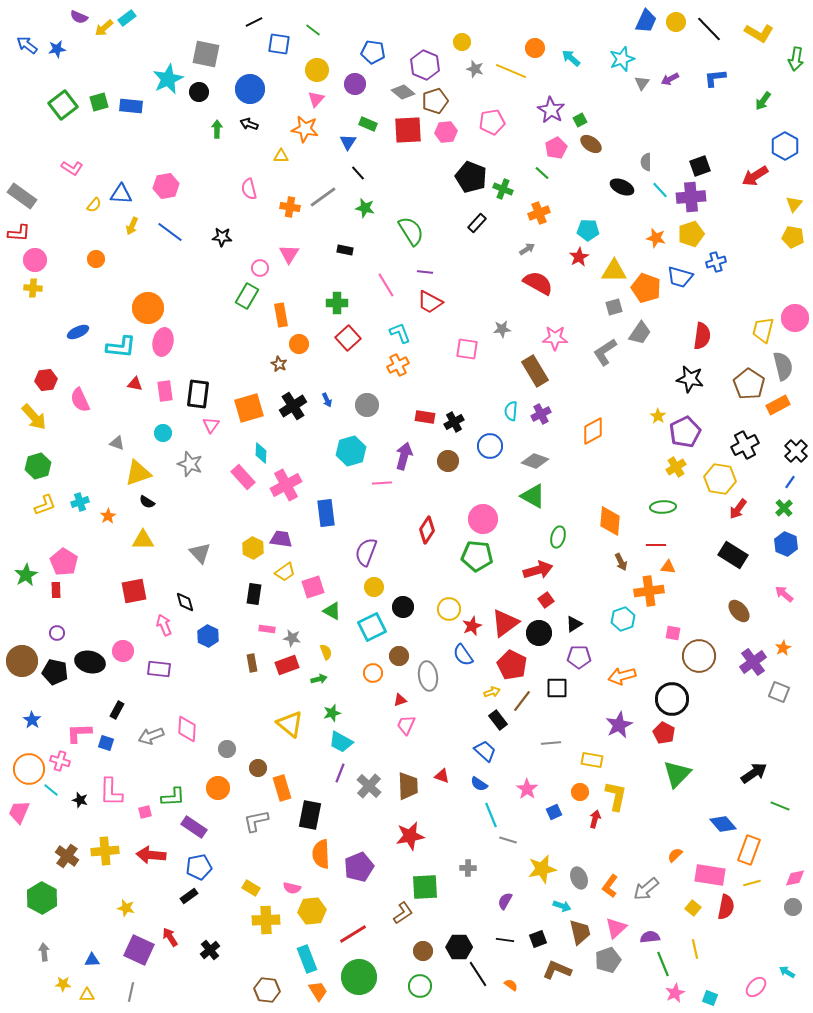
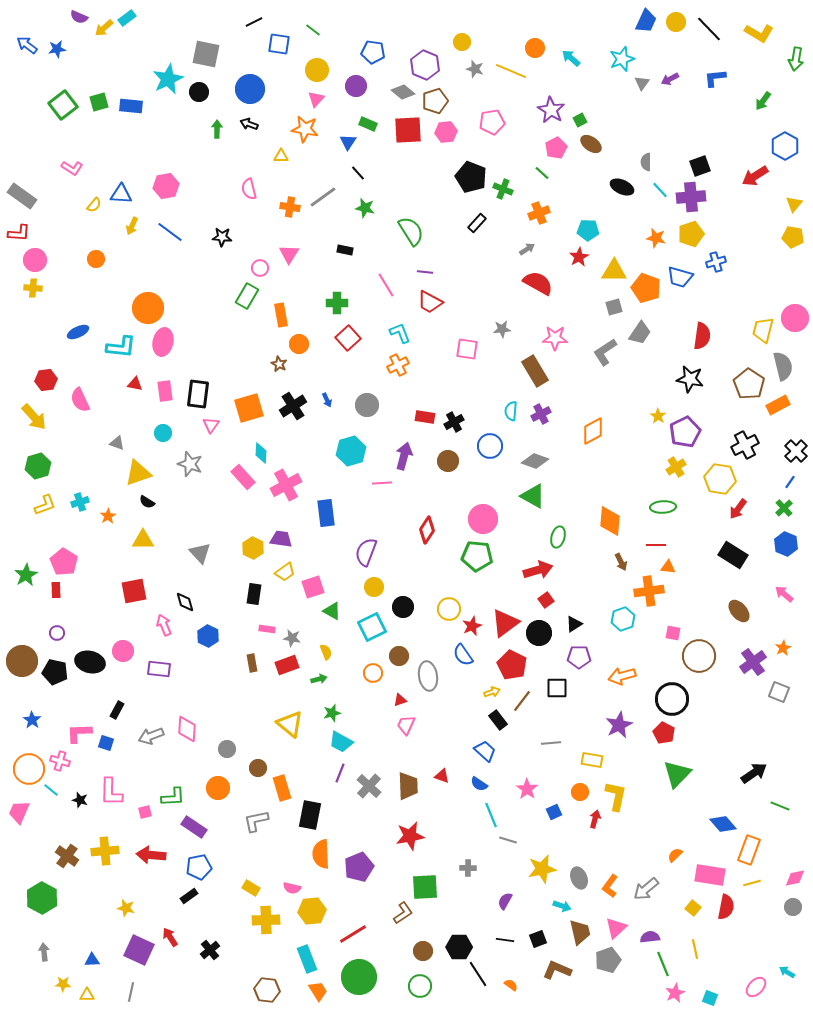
purple circle at (355, 84): moved 1 px right, 2 px down
